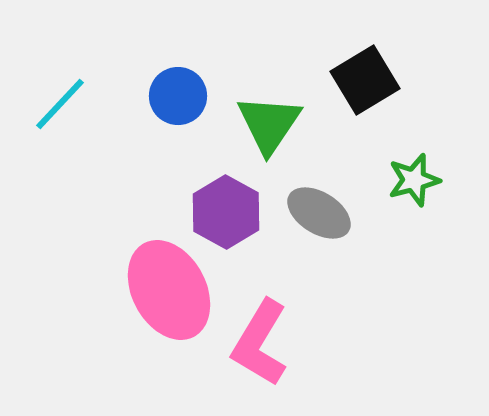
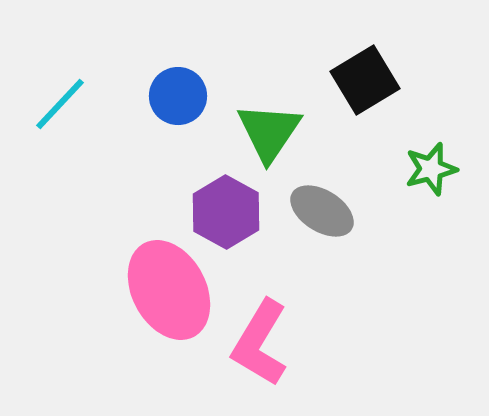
green triangle: moved 8 px down
green star: moved 17 px right, 11 px up
gray ellipse: moved 3 px right, 2 px up
